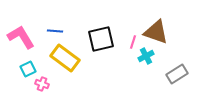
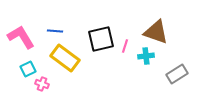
pink line: moved 8 px left, 4 px down
cyan cross: rotated 21 degrees clockwise
